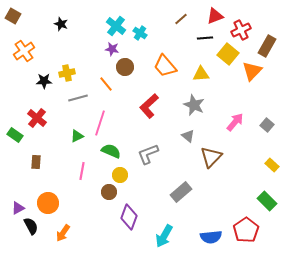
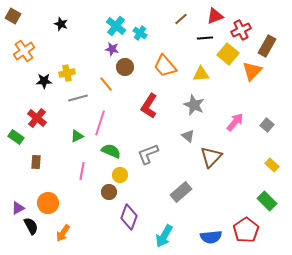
red L-shape at (149, 106): rotated 15 degrees counterclockwise
green rectangle at (15, 135): moved 1 px right, 2 px down
